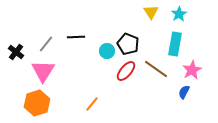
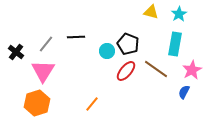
yellow triangle: rotated 42 degrees counterclockwise
